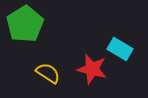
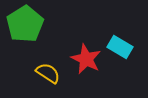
cyan rectangle: moved 2 px up
red star: moved 6 px left, 10 px up; rotated 12 degrees clockwise
